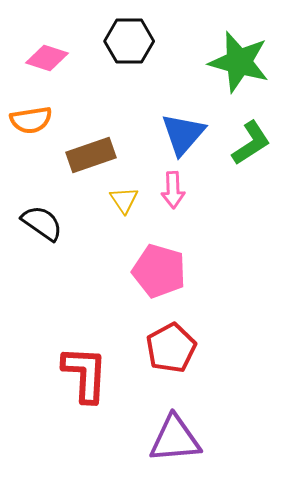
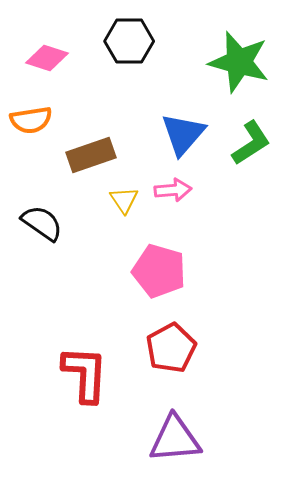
pink arrow: rotated 93 degrees counterclockwise
